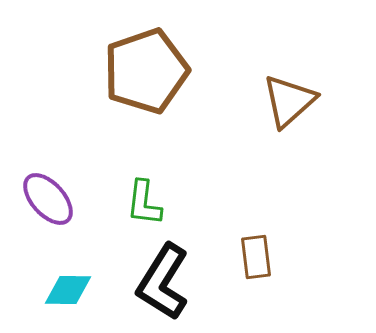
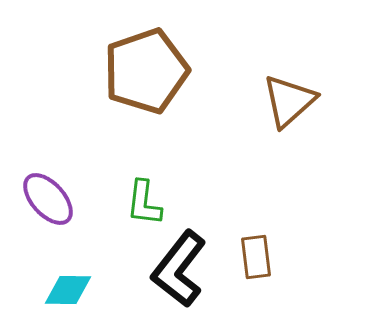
black L-shape: moved 16 px right, 13 px up; rotated 6 degrees clockwise
